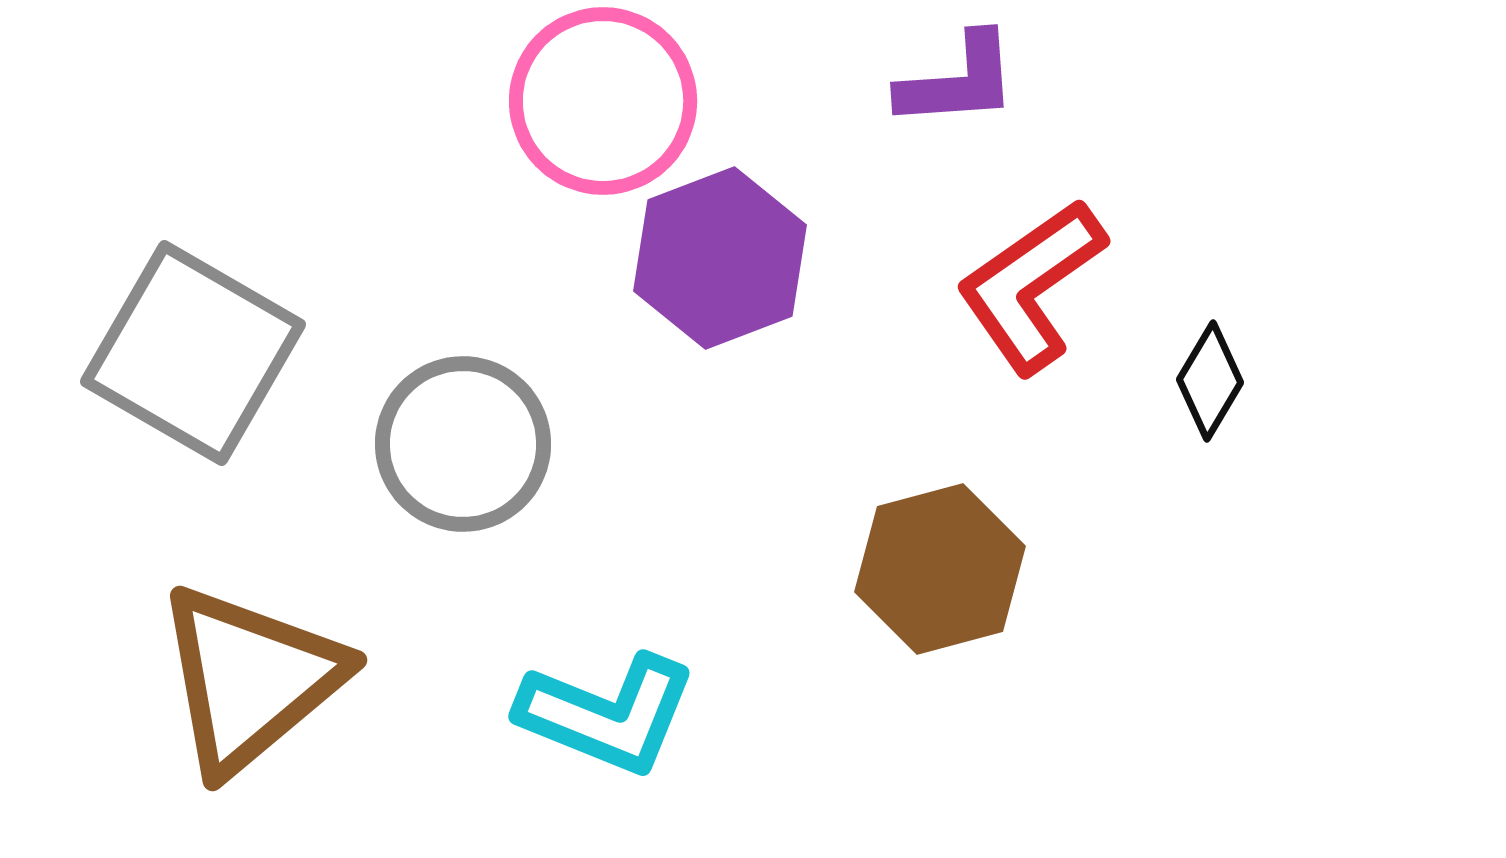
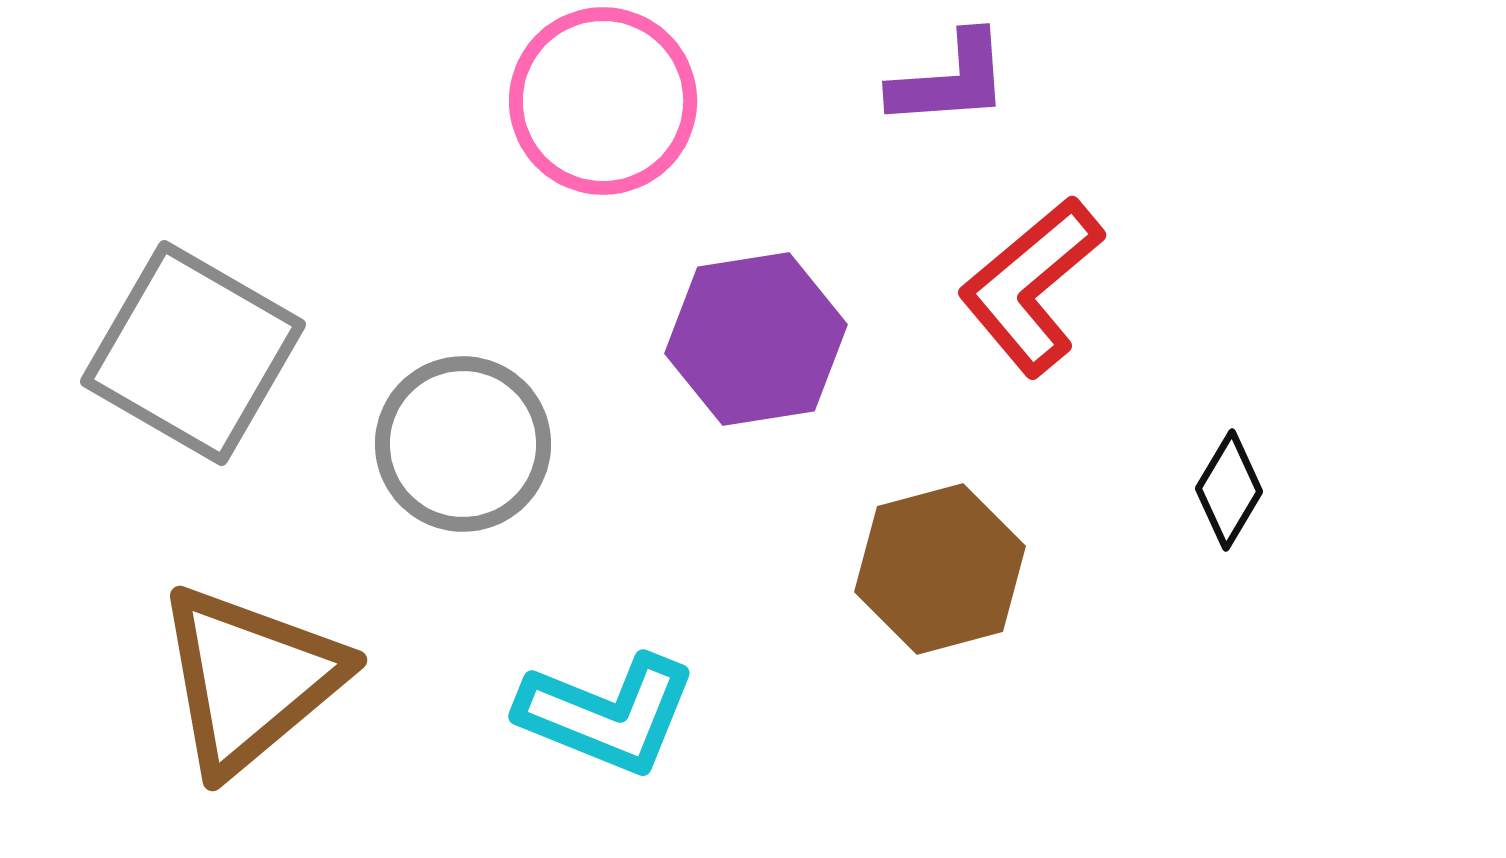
purple L-shape: moved 8 px left, 1 px up
purple hexagon: moved 36 px right, 81 px down; rotated 12 degrees clockwise
red L-shape: rotated 5 degrees counterclockwise
black diamond: moved 19 px right, 109 px down
